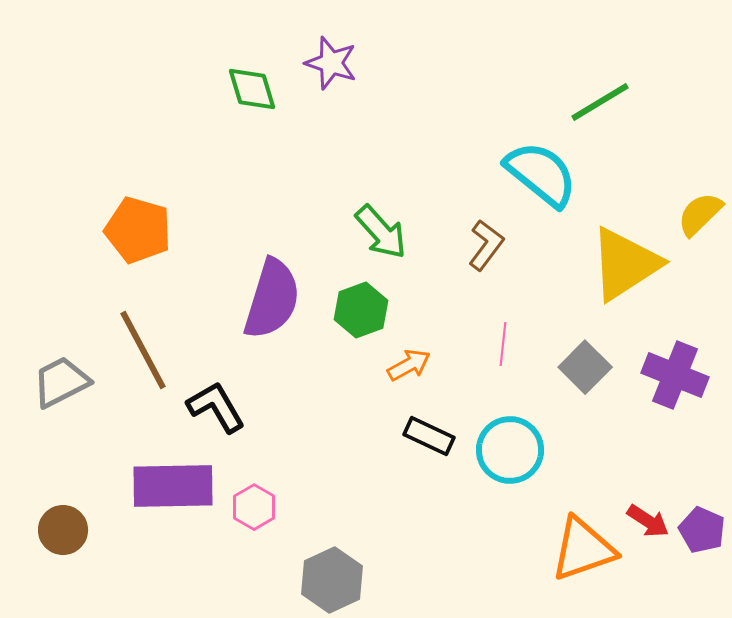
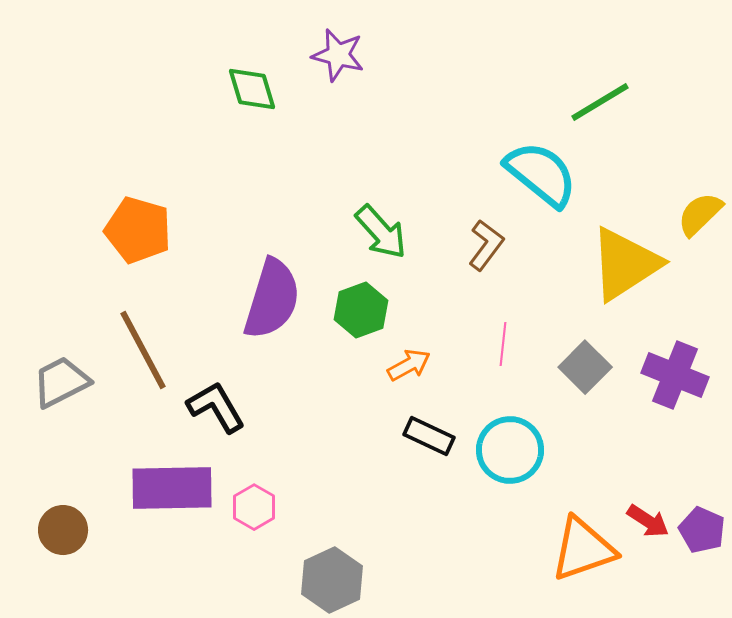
purple star: moved 7 px right, 8 px up; rotated 4 degrees counterclockwise
purple rectangle: moved 1 px left, 2 px down
